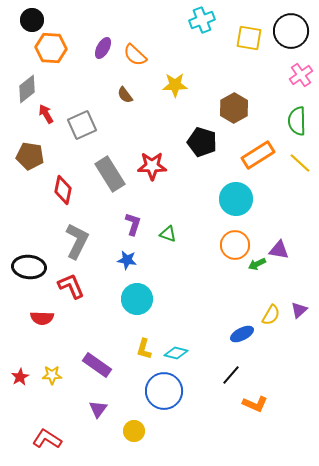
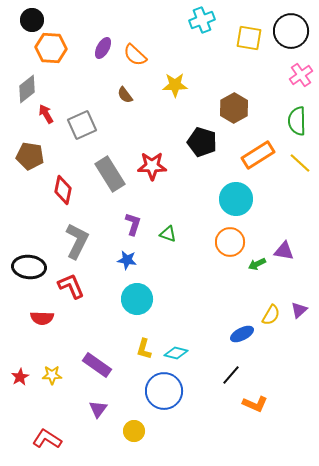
orange circle at (235, 245): moved 5 px left, 3 px up
purple triangle at (279, 250): moved 5 px right, 1 px down
